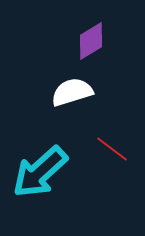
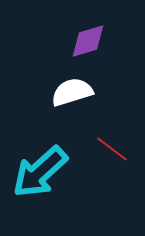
purple diamond: moved 3 px left; rotated 15 degrees clockwise
